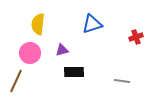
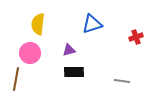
purple triangle: moved 7 px right
brown line: moved 2 px up; rotated 15 degrees counterclockwise
